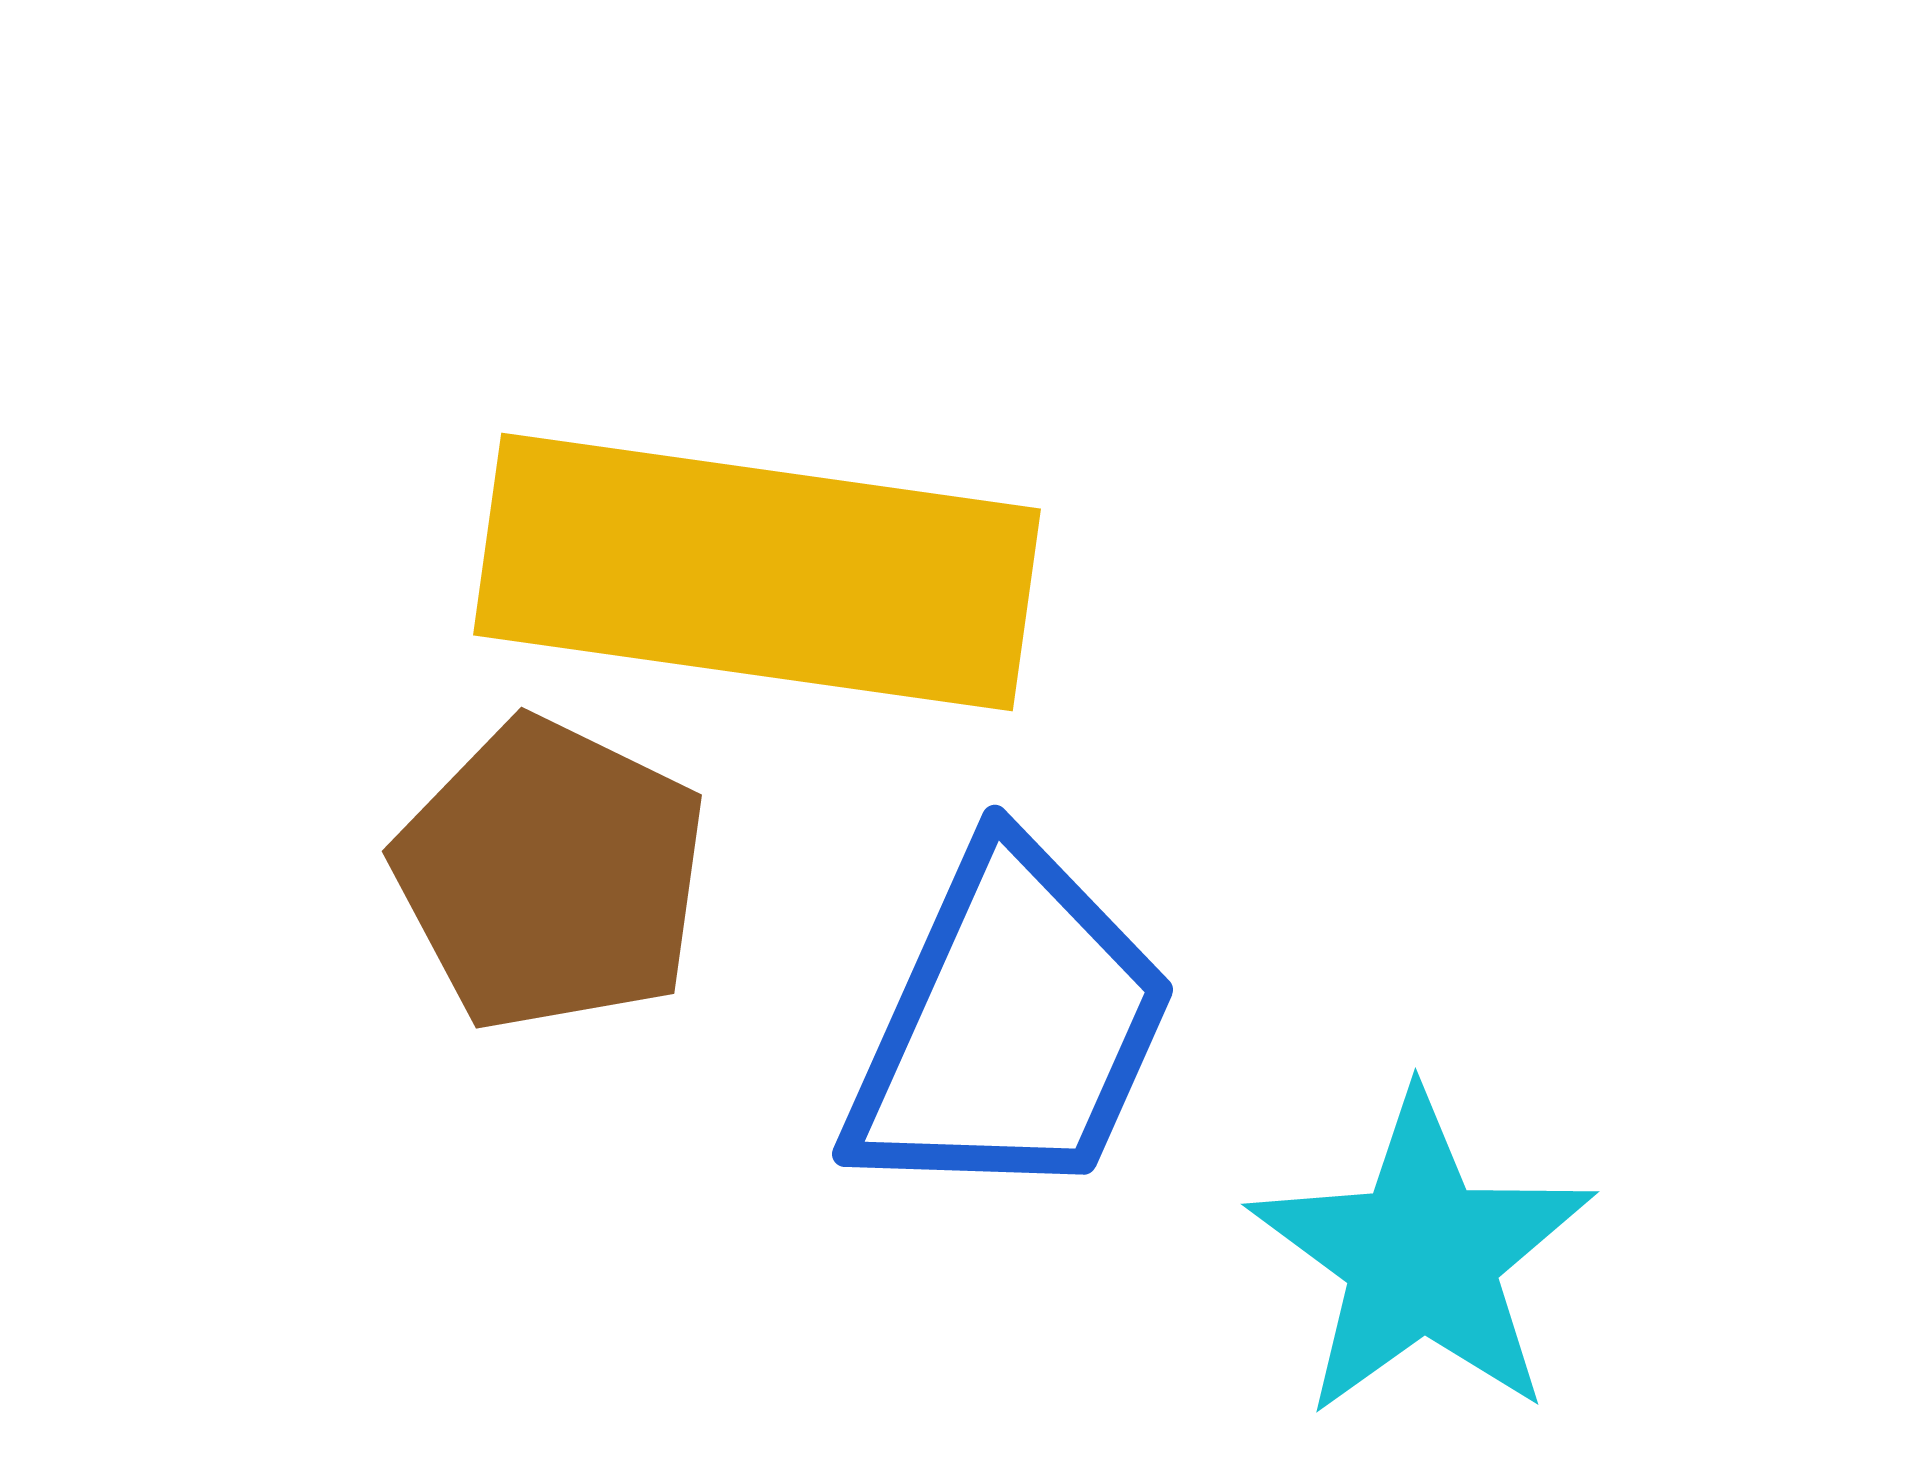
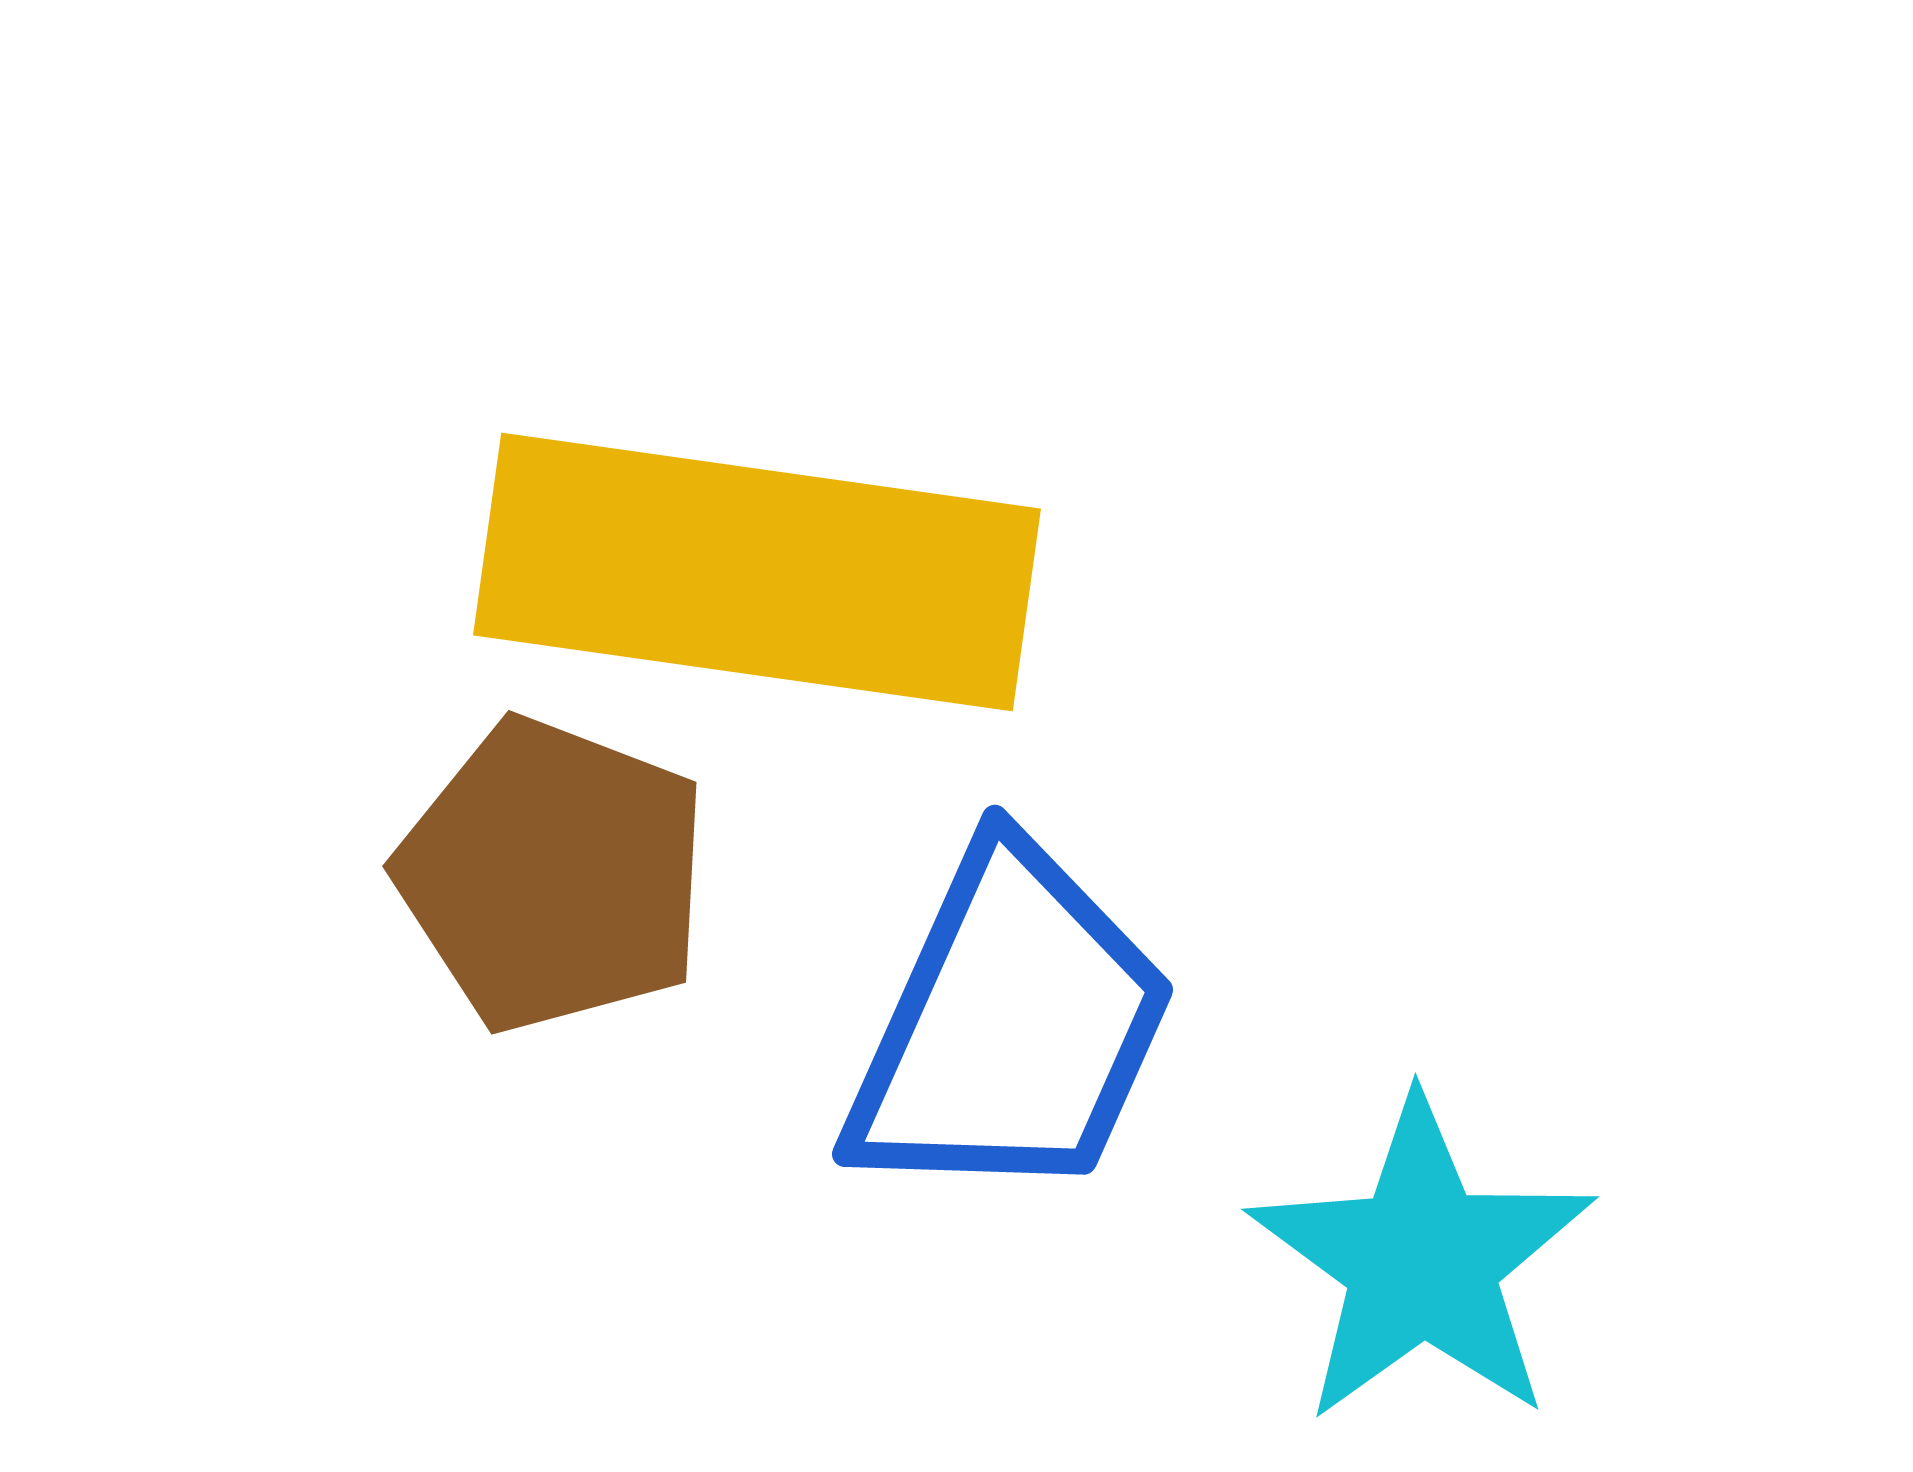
brown pentagon: moved 2 px right; rotated 5 degrees counterclockwise
cyan star: moved 5 px down
